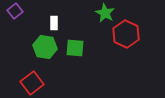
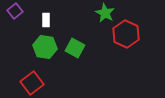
white rectangle: moved 8 px left, 3 px up
green square: rotated 24 degrees clockwise
